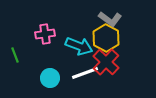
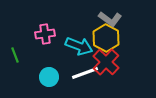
cyan circle: moved 1 px left, 1 px up
